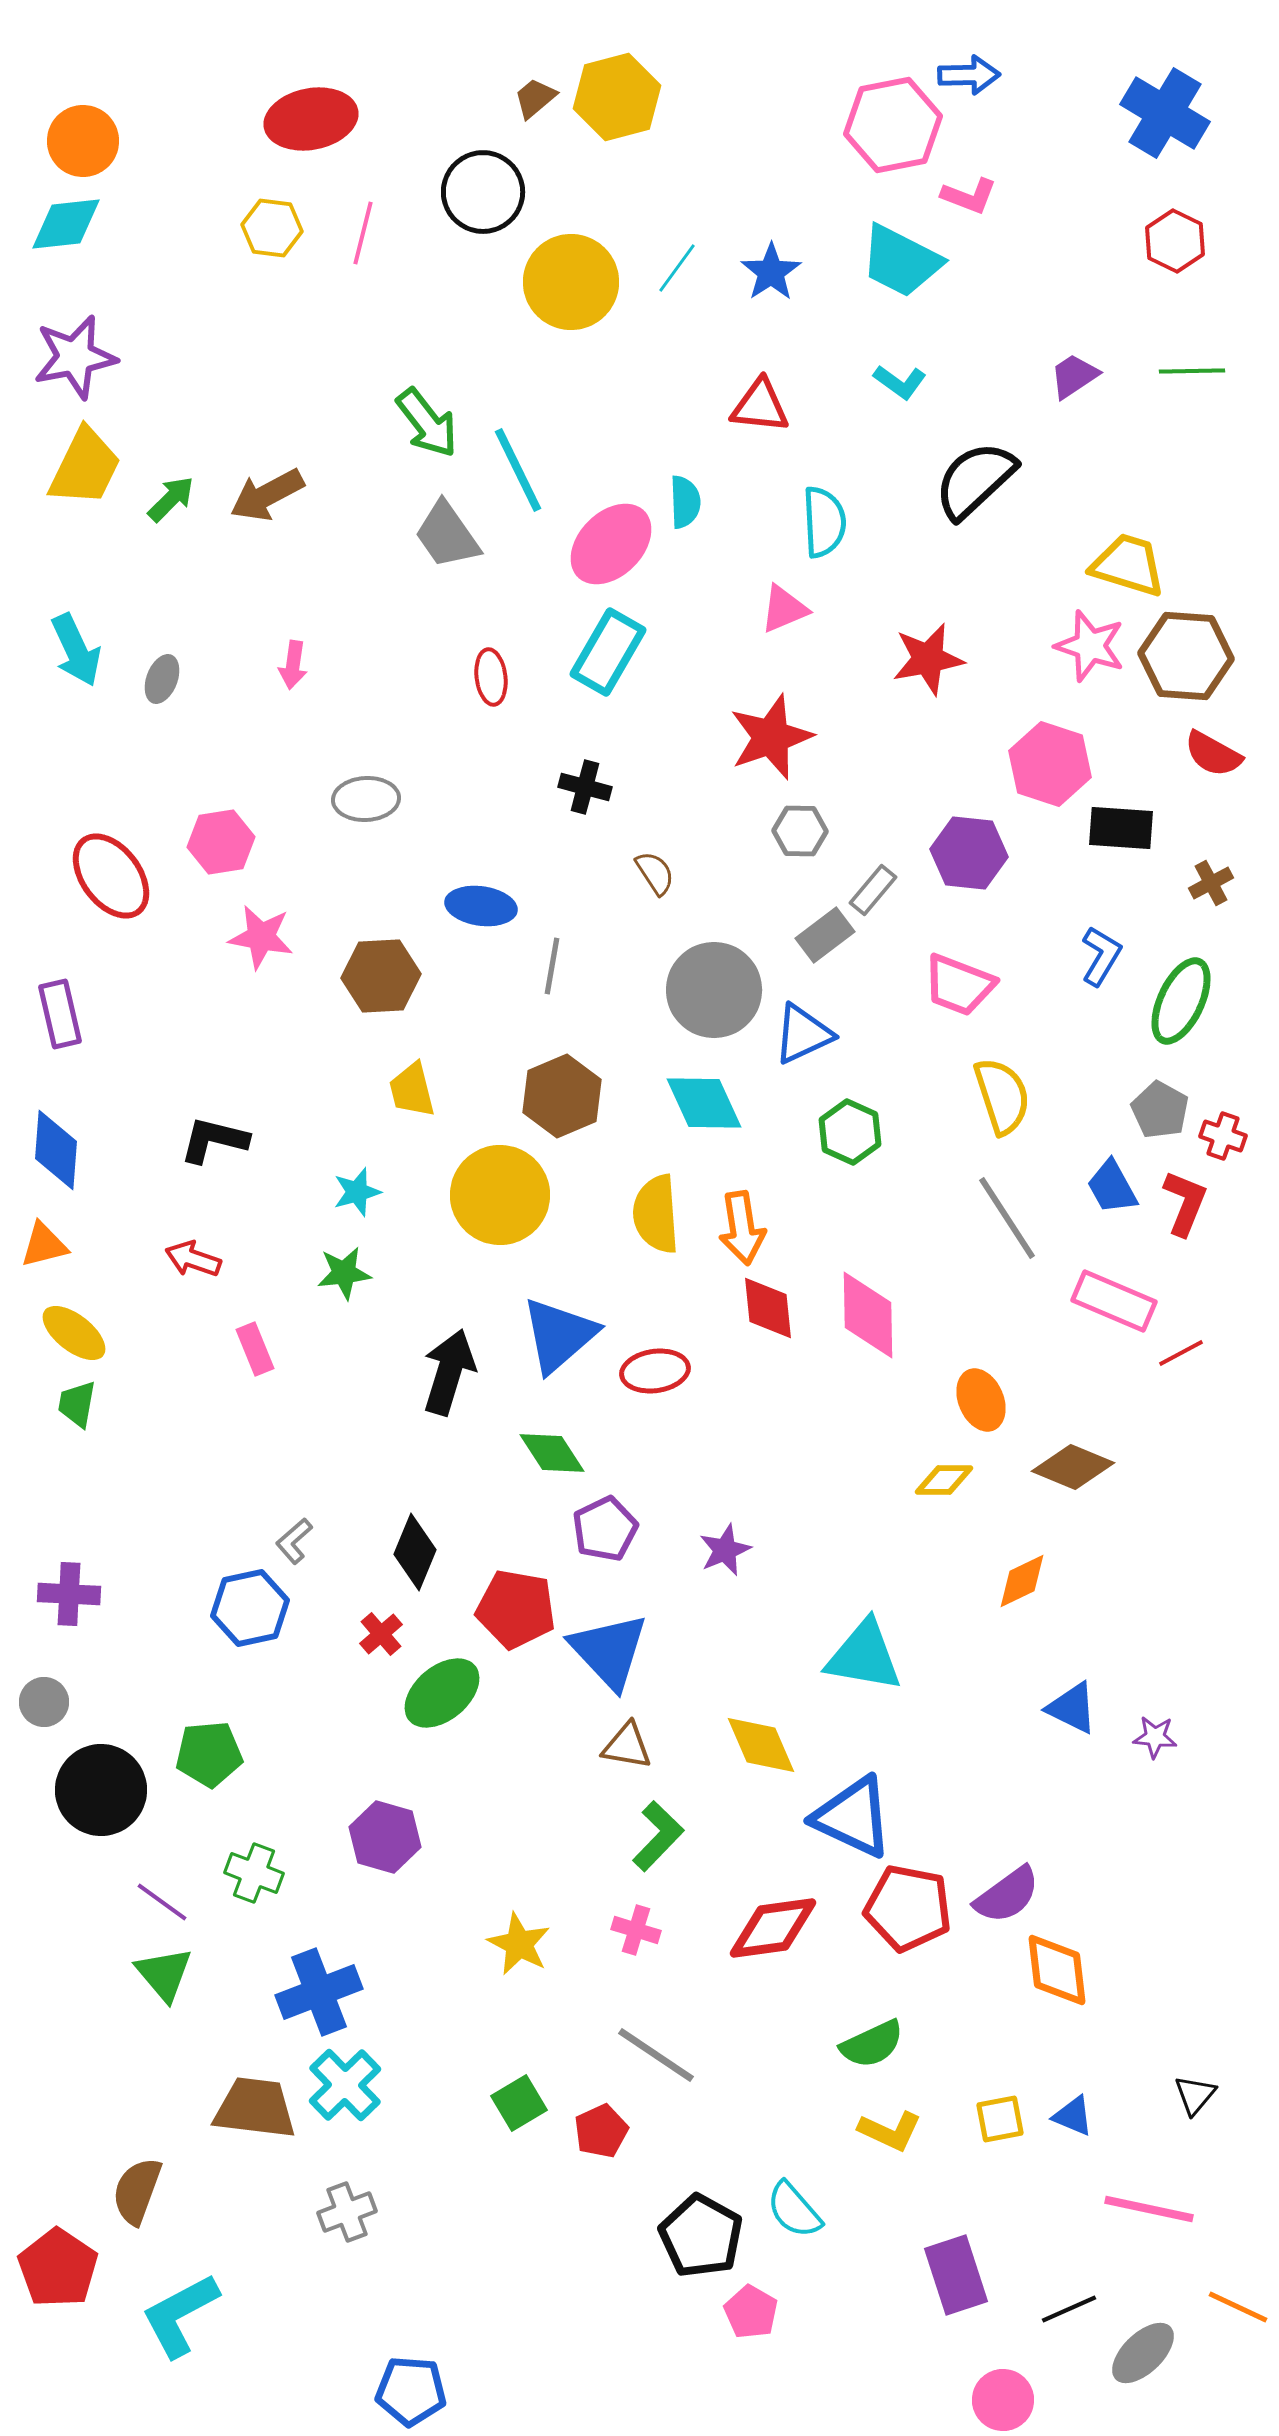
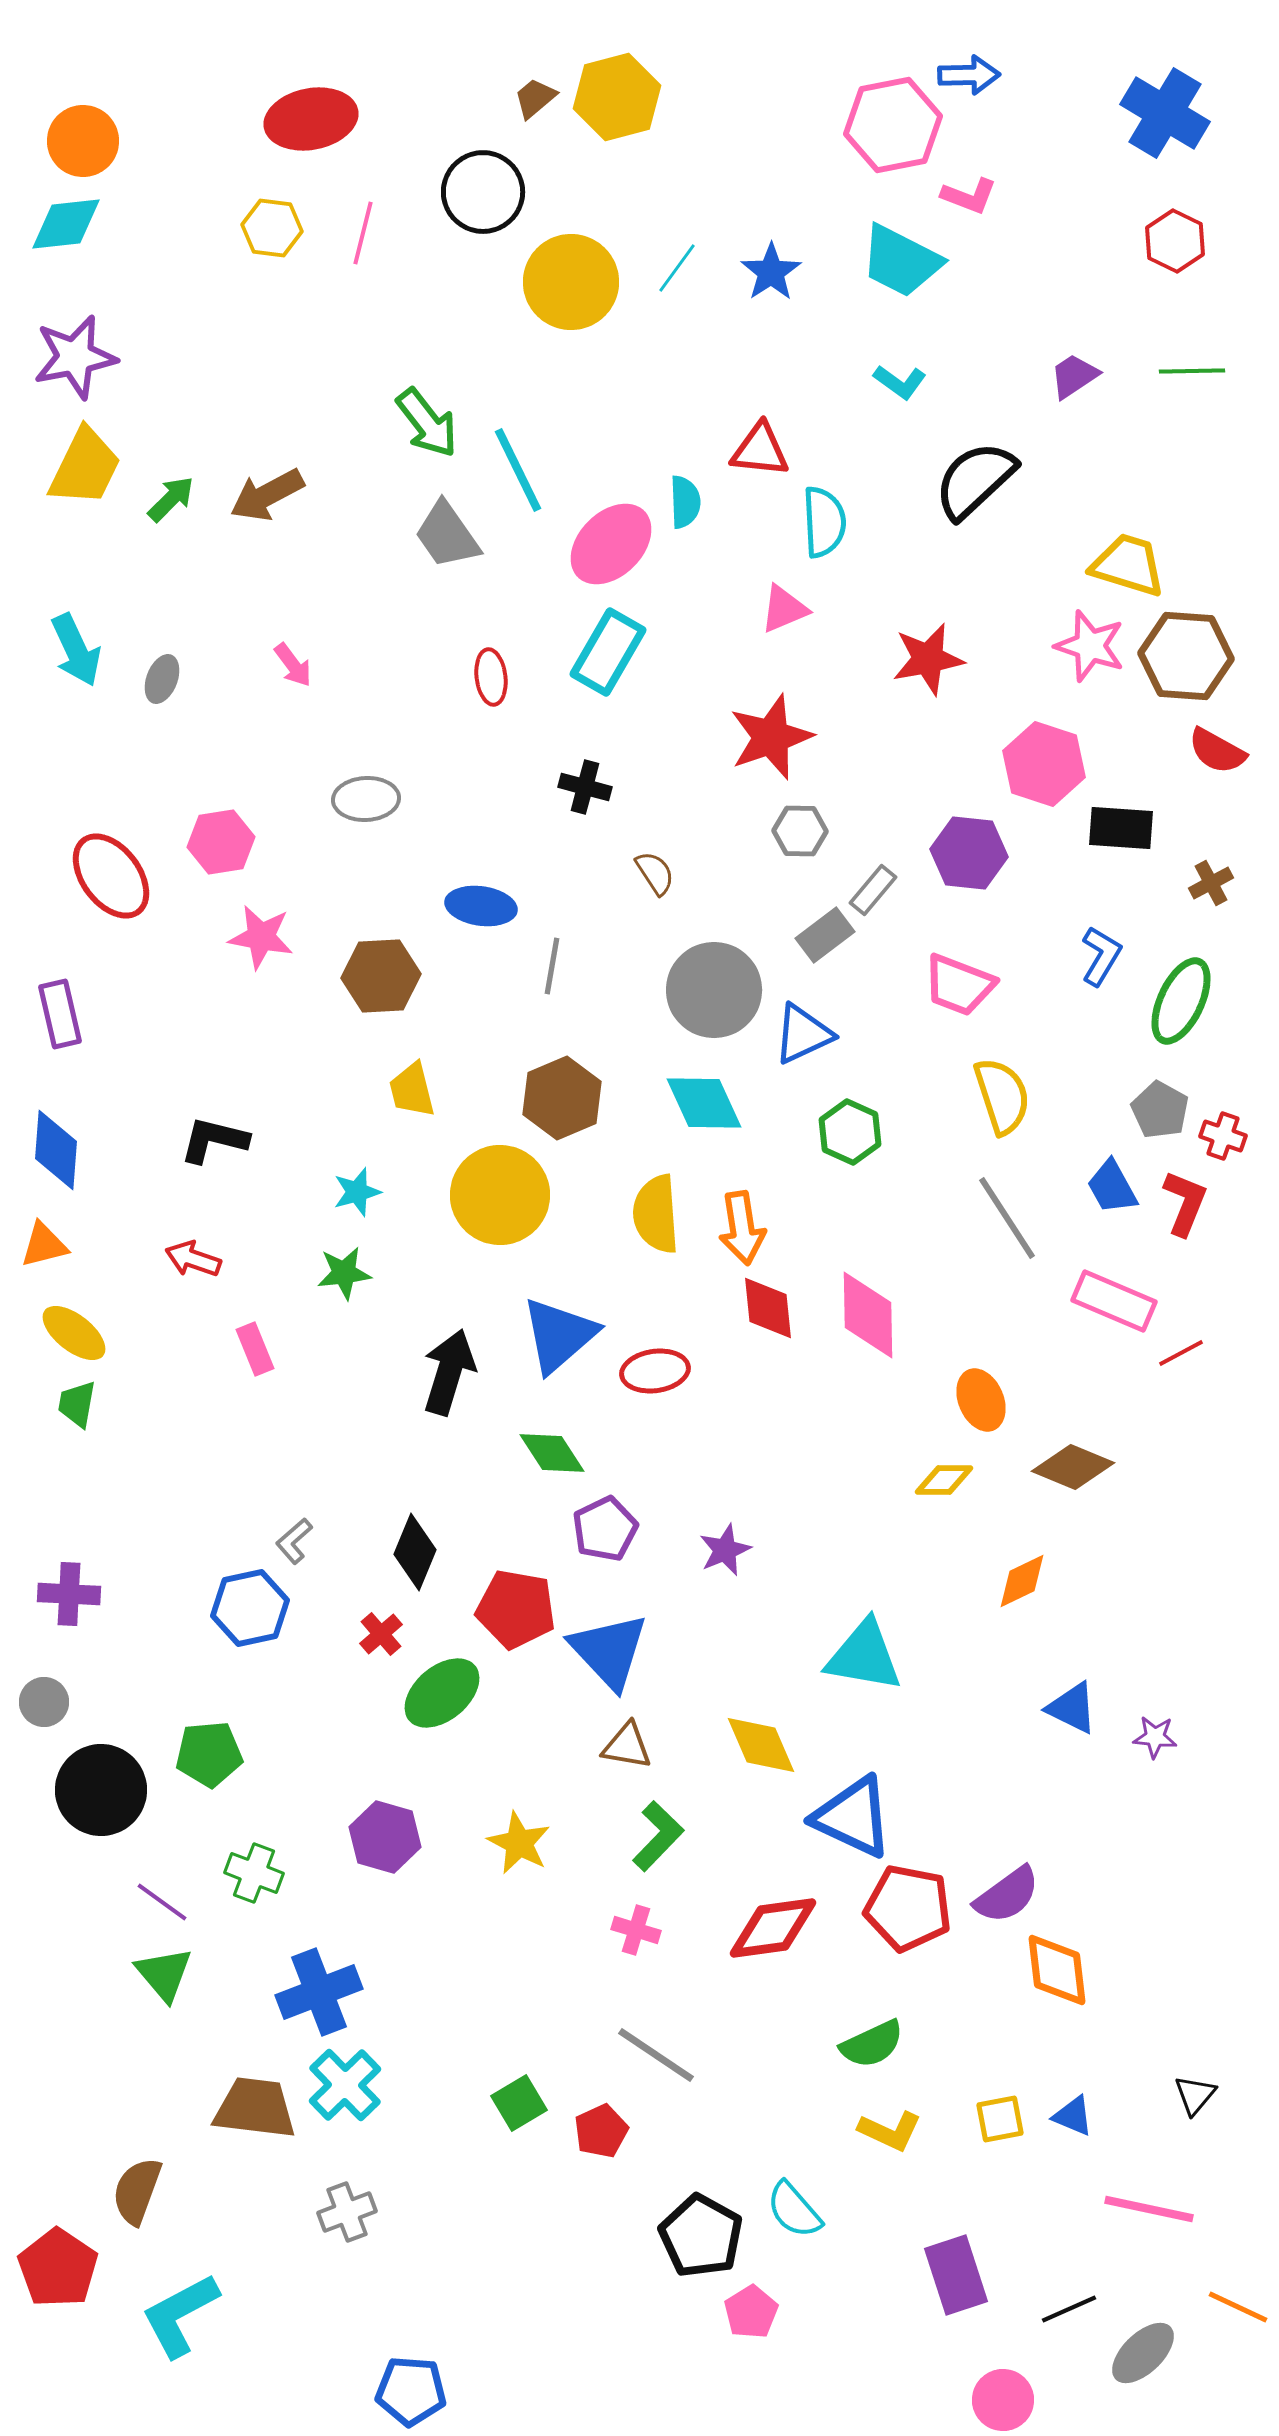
red triangle at (760, 406): moved 44 px down
pink arrow at (293, 665): rotated 45 degrees counterclockwise
red semicircle at (1213, 754): moved 4 px right, 3 px up
pink hexagon at (1050, 764): moved 6 px left
brown hexagon at (562, 1096): moved 2 px down
yellow star at (519, 1944): moved 101 px up
pink pentagon at (751, 2312): rotated 10 degrees clockwise
